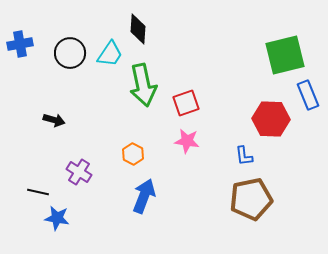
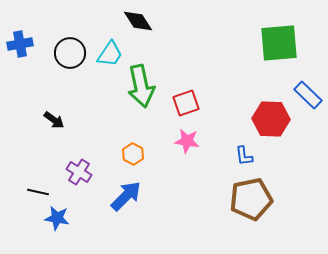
black diamond: moved 8 px up; rotated 36 degrees counterclockwise
green square: moved 6 px left, 12 px up; rotated 9 degrees clockwise
green arrow: moved 2 px left, 1 px down
blue rectangle: rotated 24 degrees counterclockwise
black arrow: rotated 20 degrees clockwise
blue arrow: moved 18 px left; rotated 24 degrees clockwise
